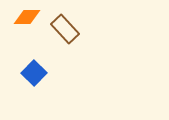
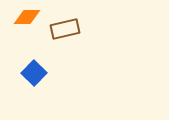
brown rectangle: rotated 60 degrees counterclockwise
